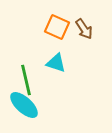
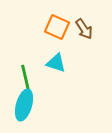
cyan ellipse: rotated 64 degrees clockwise
